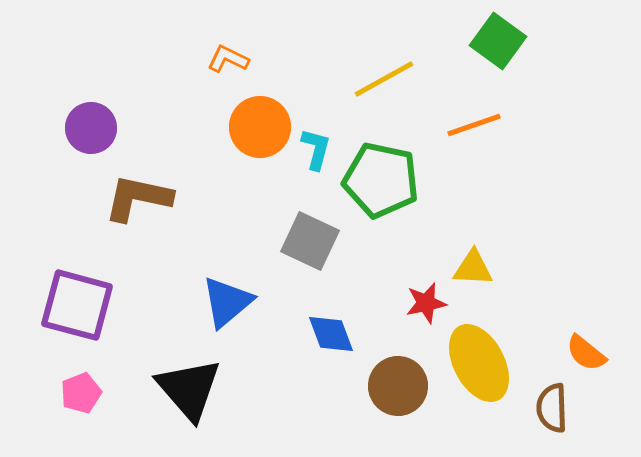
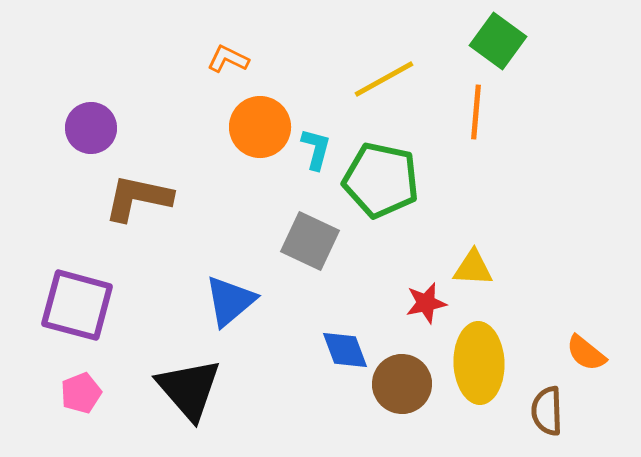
orange line: moved 2 px right, 13 px up; rotated 66 degrees counterclockwise
blue triangle: moved 3 px right, 1 px up
blue diamond: moved 14 px right, 16 px down
yellow ellipse: rotated 26 degrees clockwise
brown circle: moved 4 px right, 2 px up
brown semicircle: moved 5 px left, 3 px down
